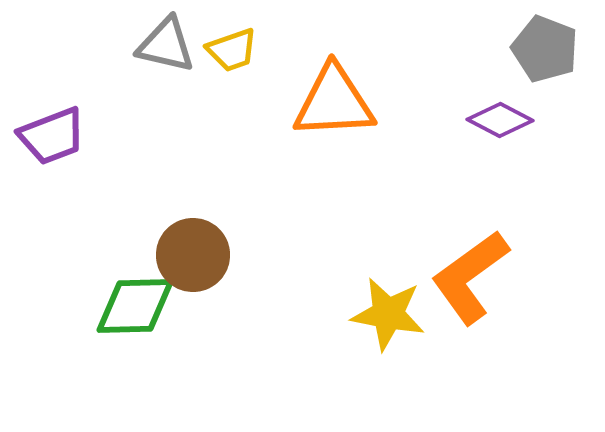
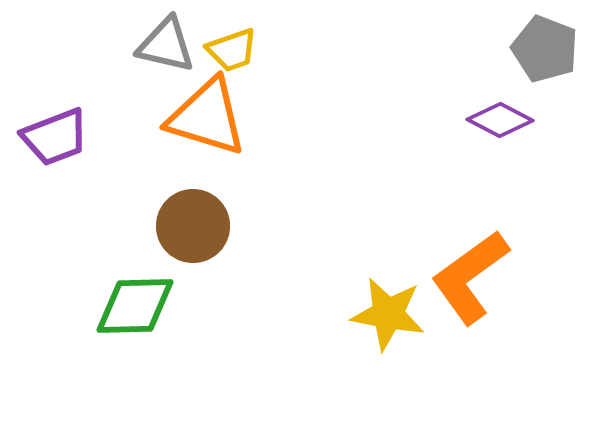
orange triangle: moved 127 px left, 15 px down; rotated 20 degrees clockwise
purple trapezoid: moved 3 px right, 1 px down
brown circle: moved 29 px up
